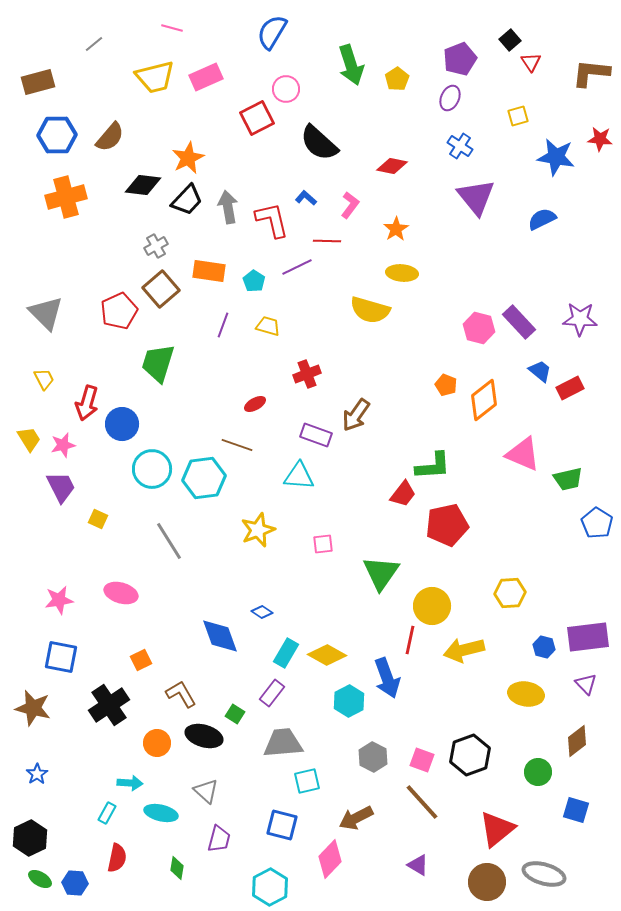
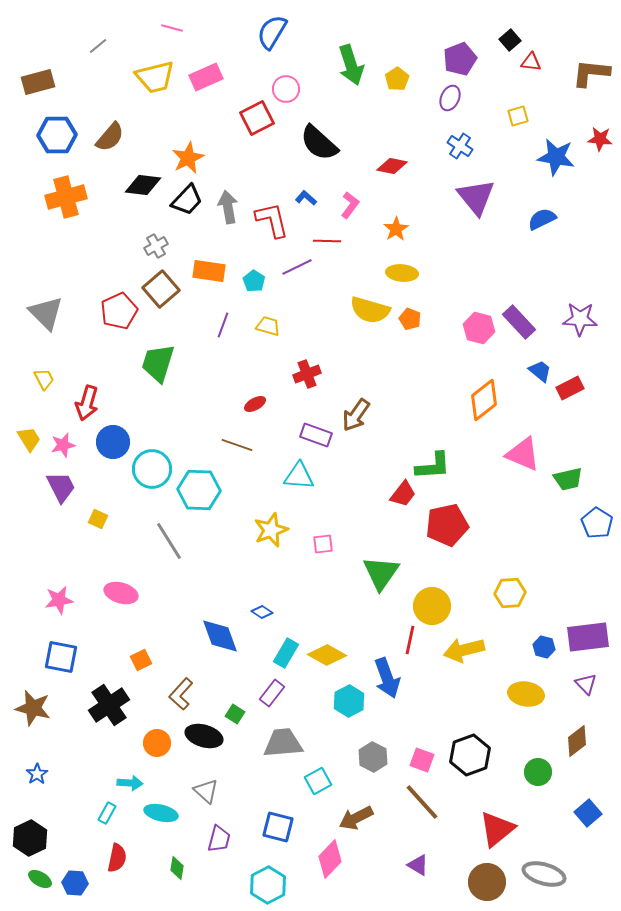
gray line at (94, 44): moved 4 px right, 2 px down
red triangle at (531, 62): rotated 50 degrees counterclockwise
orange pentagon at (446, 385): moved 36 px left, 66 px up
blue circle at (122, 424): moved 9 px left, 18 px down
cyan hexagon at (204, 478): moved 5 px left, 12 px down; rotated 9 degrees clockwise
yellow star at (258, 530): moved 13 px right
brown L-shape at (181, 694): rotated 108 degrees counterclockwise
cyan square at (307, 781): moved 11 px right; rotated 16 degrees counterclockwise
blue square at (576, 810): moved 12 px right, 3 px down; rotated 32 degrees clockwise
blue square at (282, 825): moved 4 px left, 2 px down
cyan hexagon at (270, 887): moved 2 px left, 2 px up
